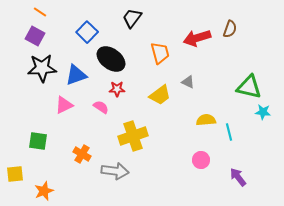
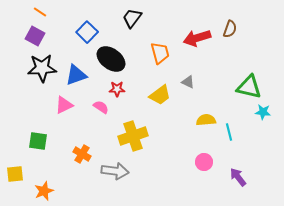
pink circle: moved 3 px right, 2 px down
